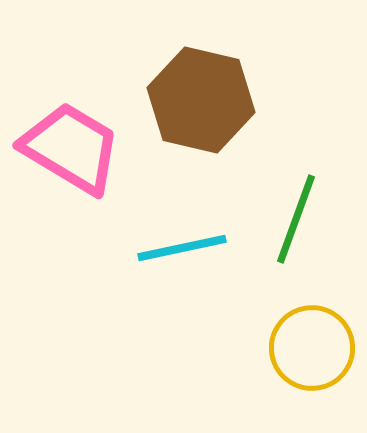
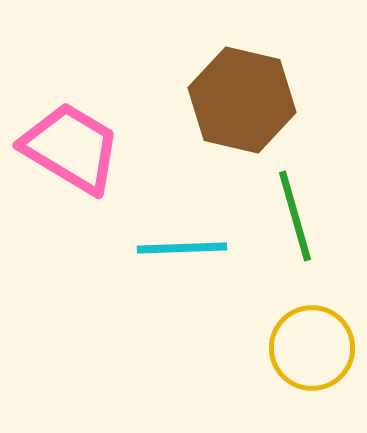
brown hexagon: moved 41 px right
green line: moved 1 px left, 3 px up; rotated 36 degrees counterclockwise
cyan line: rotated 10 degrees clockwise
